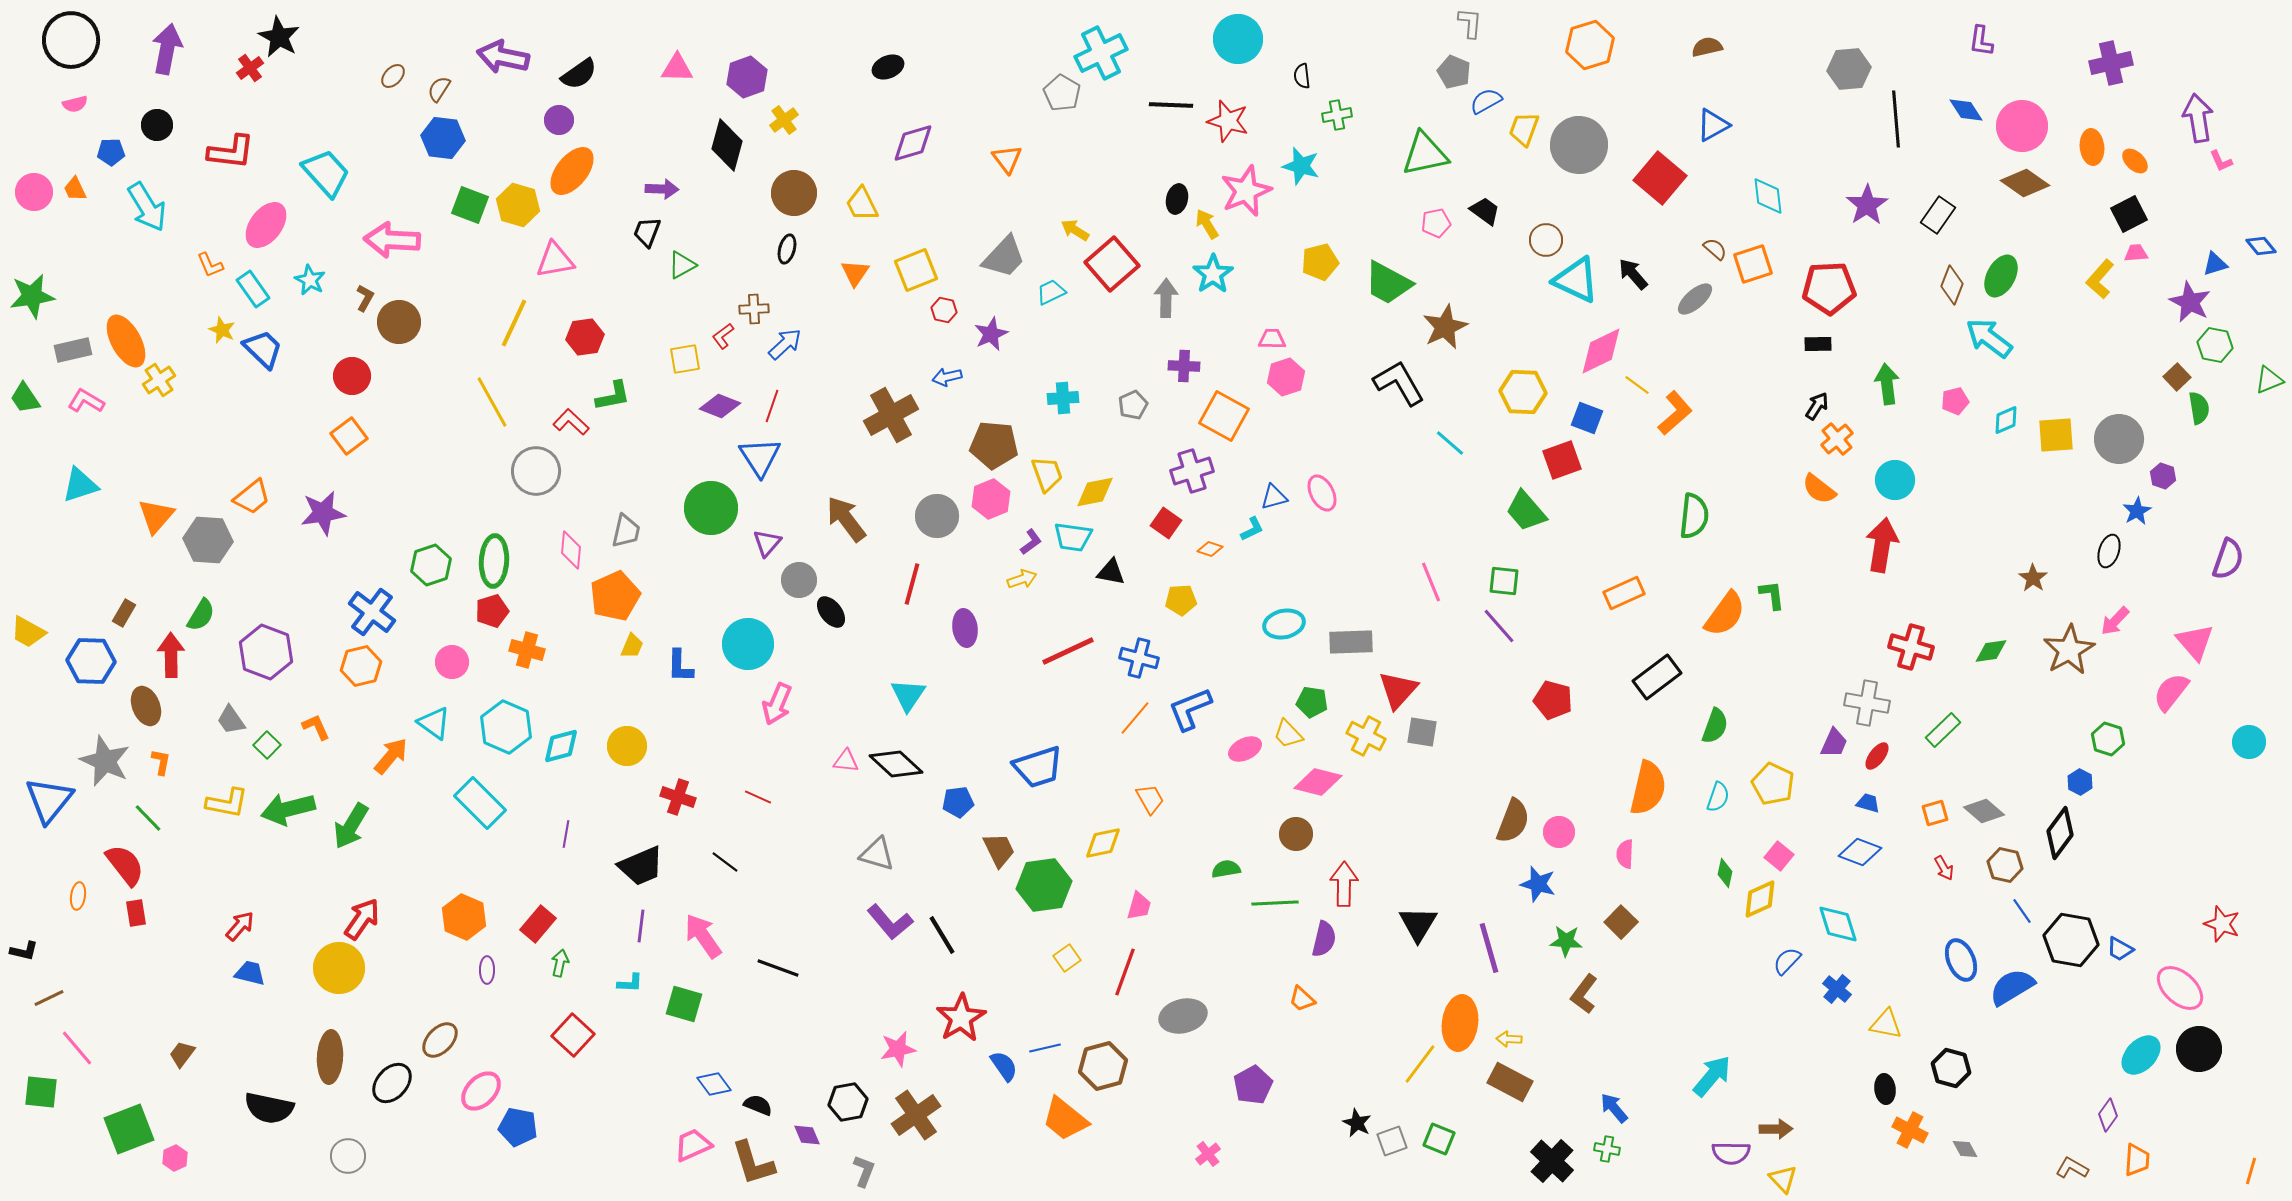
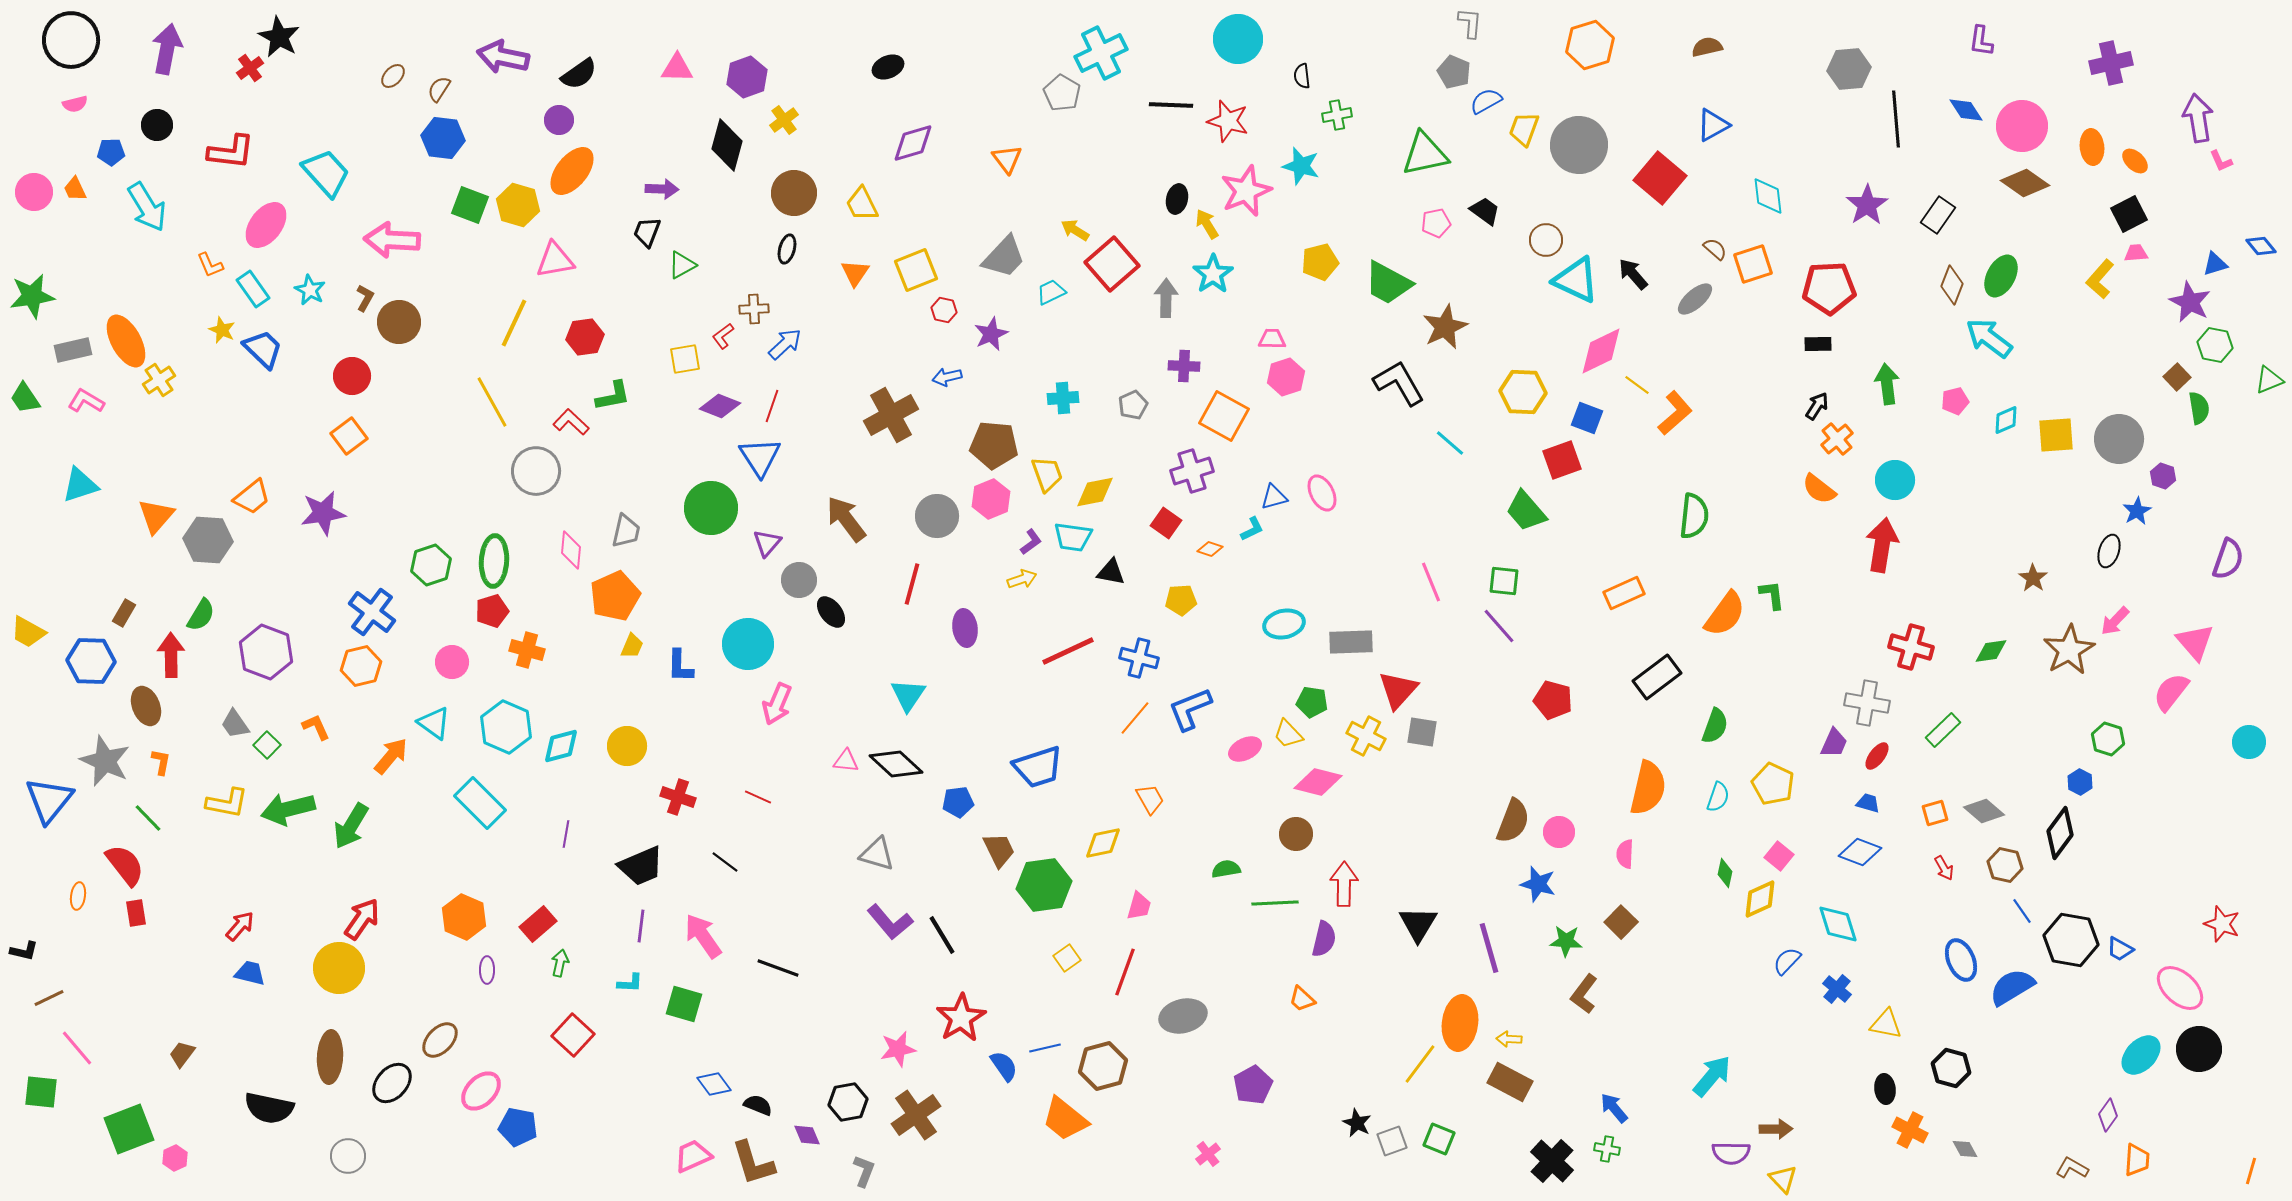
cyan star at (310, 280): moved 10 px down
gray trapezoid at (231, 720): moved 4 px right, 4 px down
red rectangle at (538, 924): rotated 9 degrees clockwise
pink trapezoid at (693, 1145): moved 11 px down
